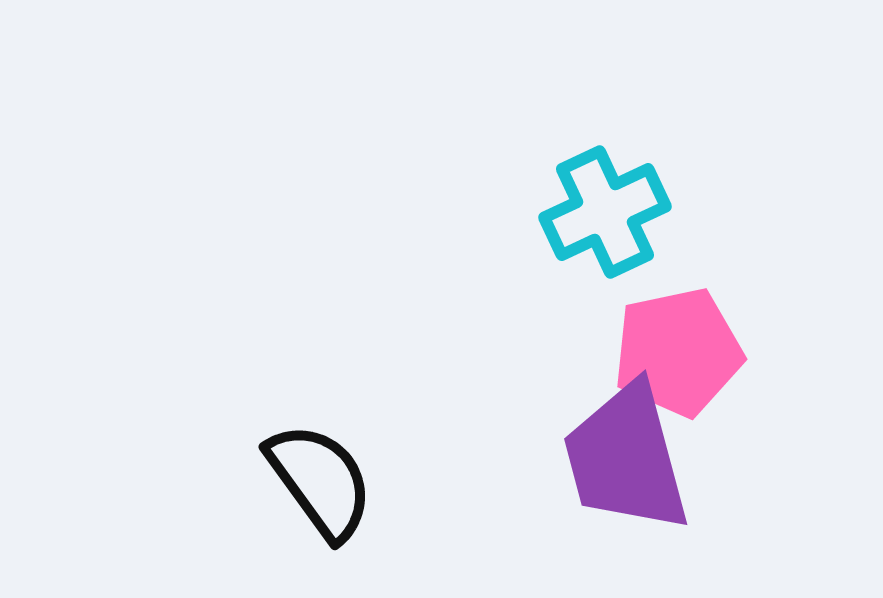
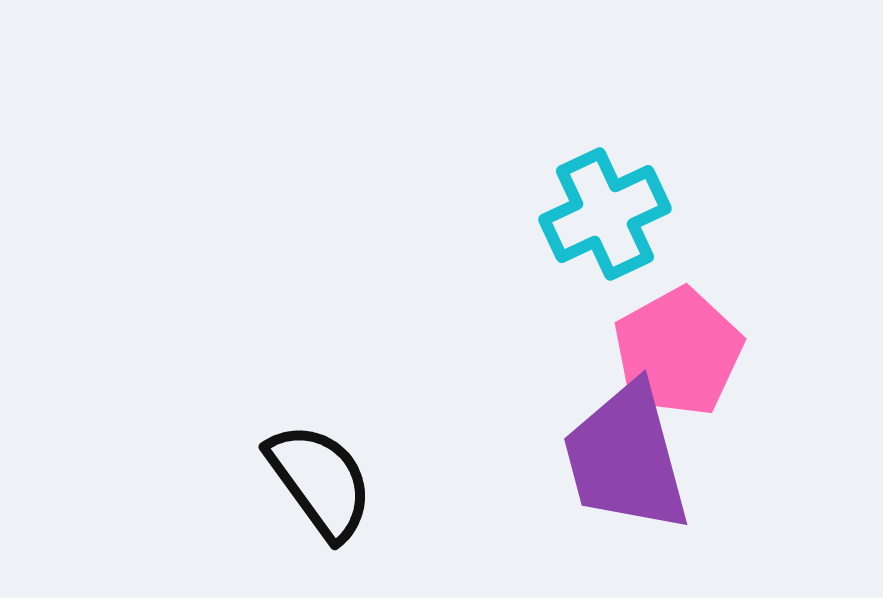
cyan cross: moved 2 px down
pink pentagon: rotated 17 degrees counterclockwise
